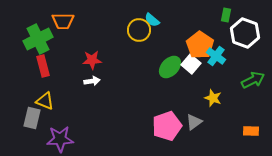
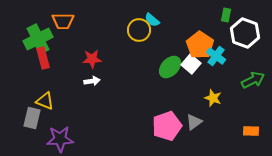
red star: moved 1 px up
red rectangle: moved 8 px up
